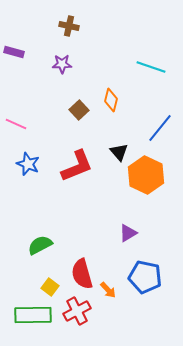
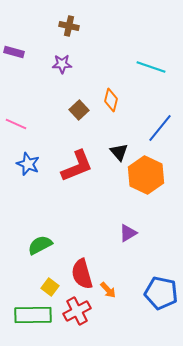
blue pentagon: moved 16 px right, 16 px down
